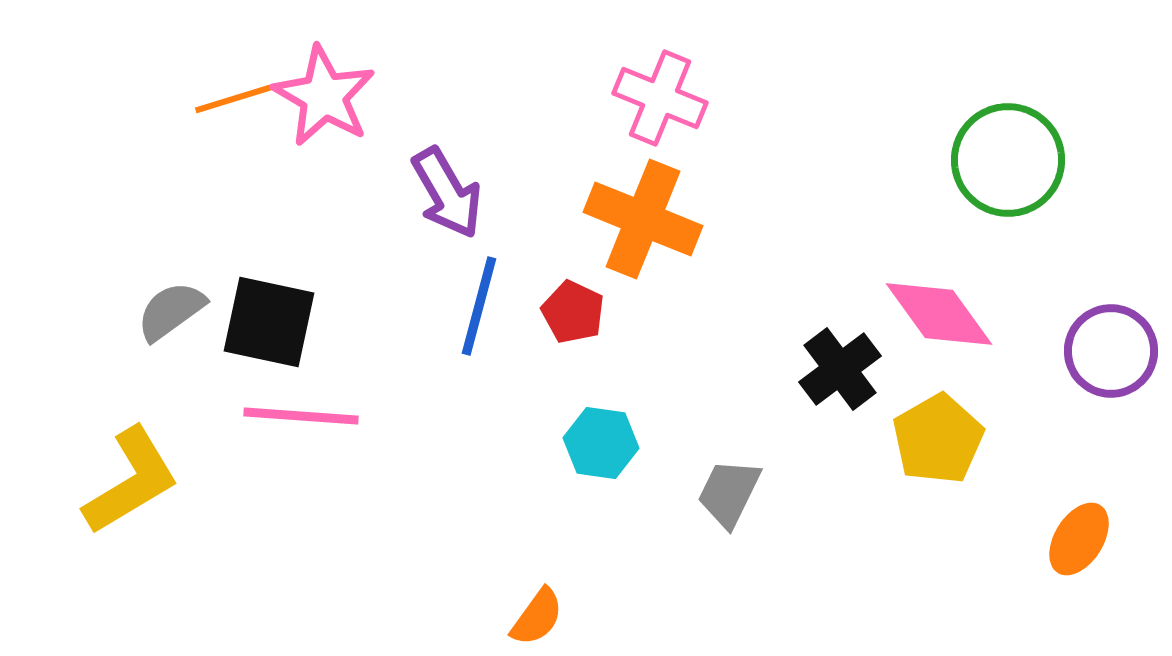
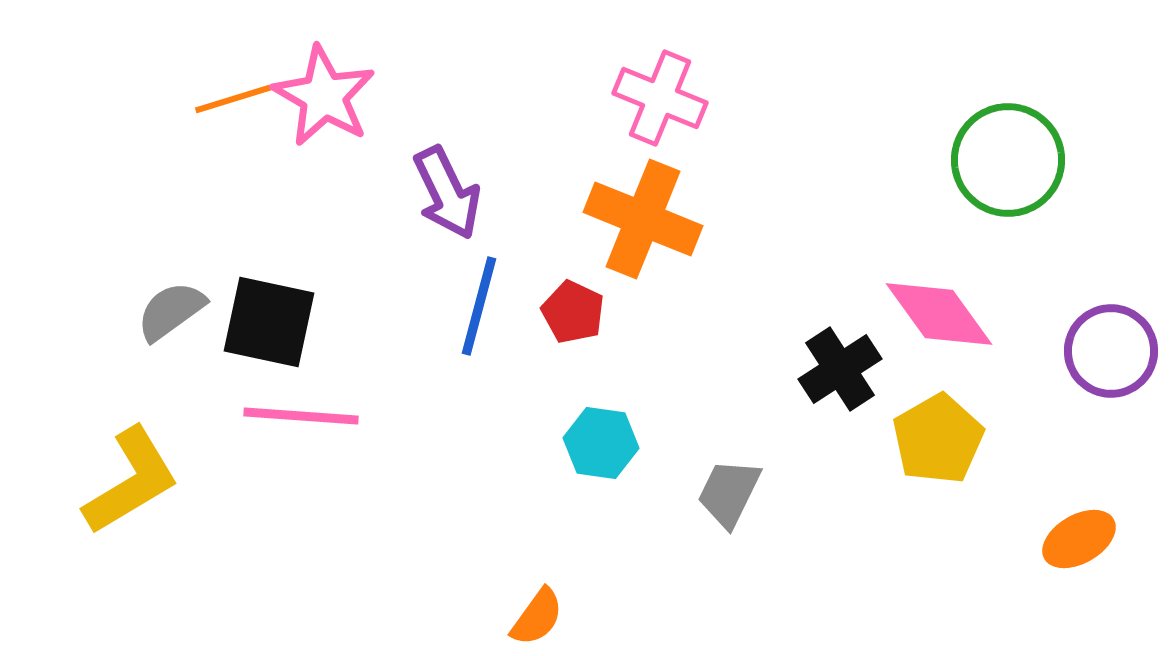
purple arrow: rotated 4 degrees clockwise
black cross: rotated 4 degrees clockwise
orange ellipse: rotated 28 degrees clockwise
